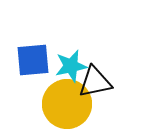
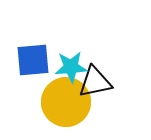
cyan star: moved 1 px down; rotated 8 degrees clockwise
yellow circle: moved 1 px left, 2 px up
